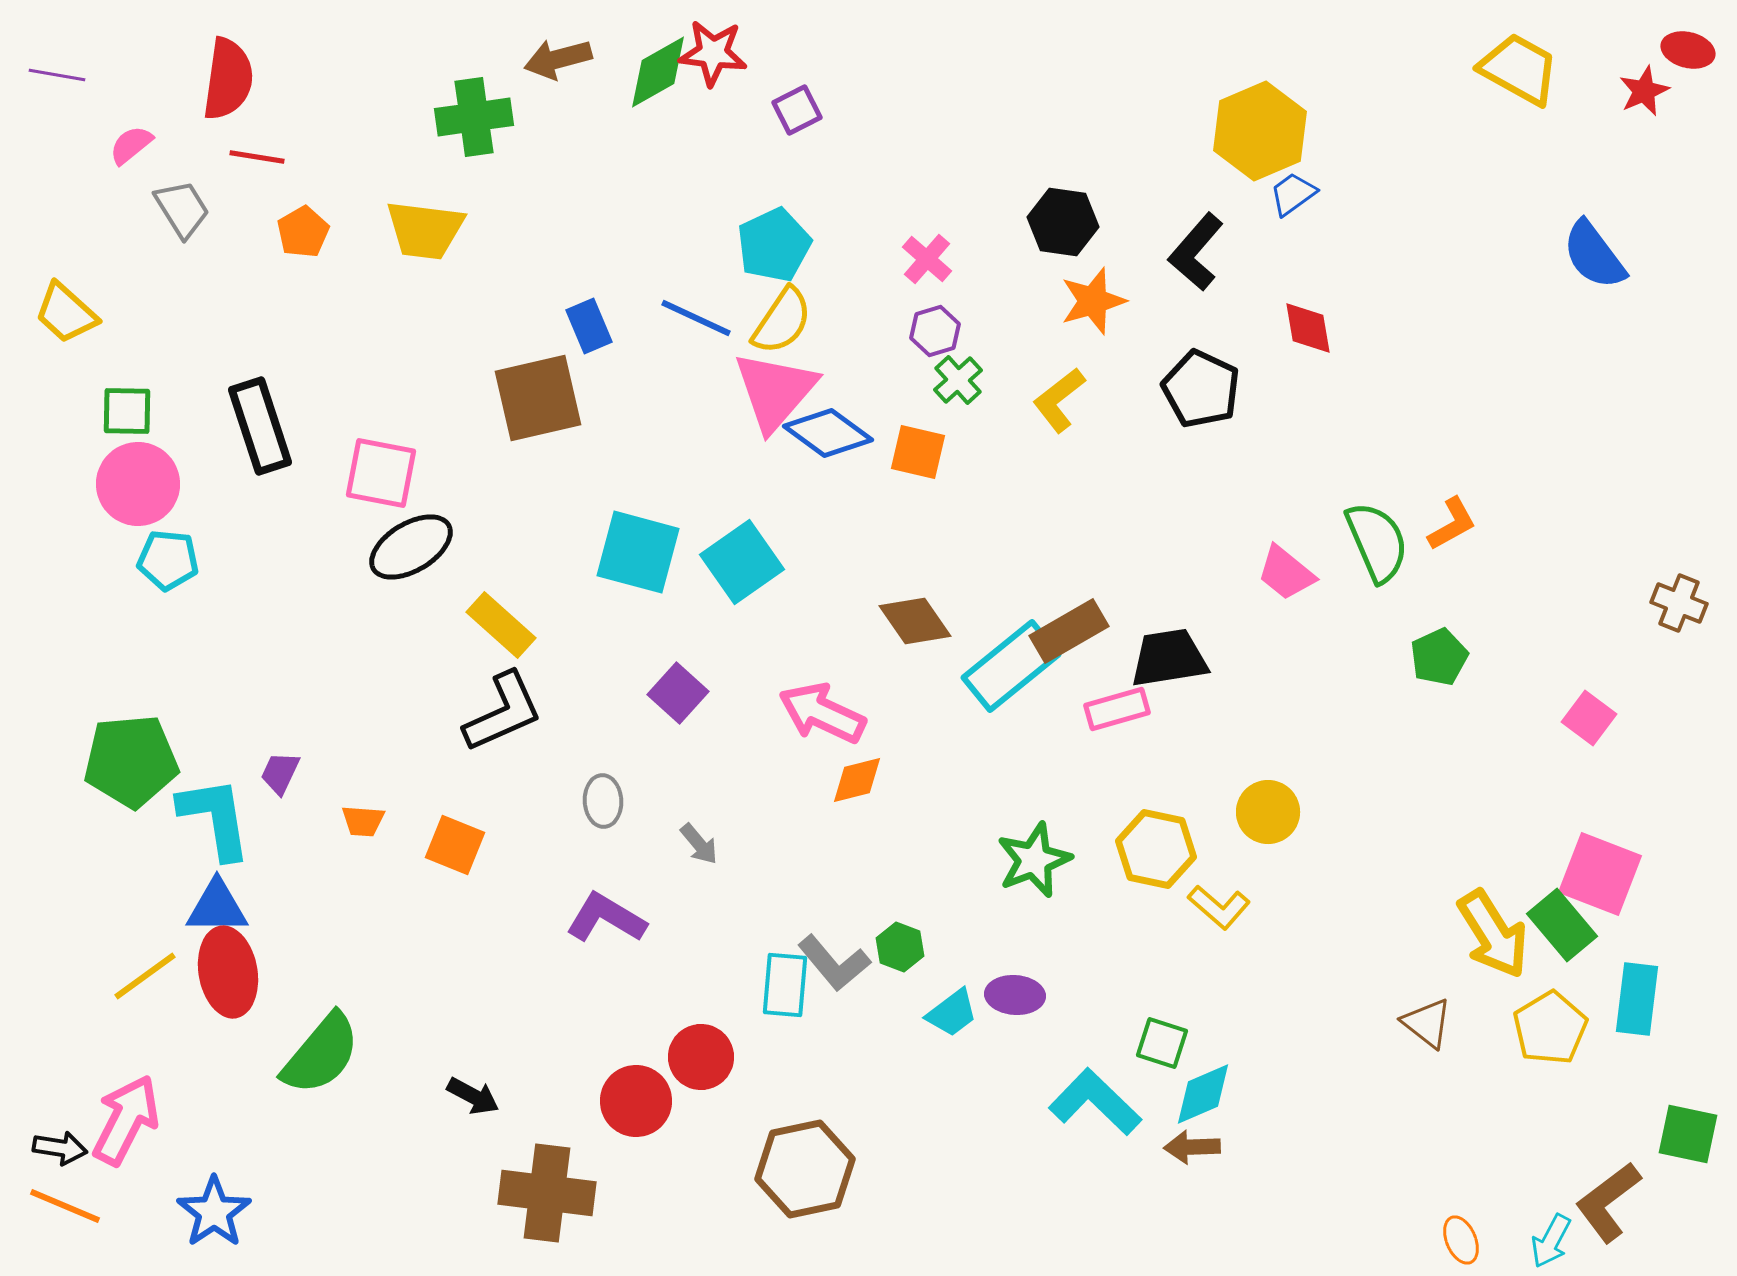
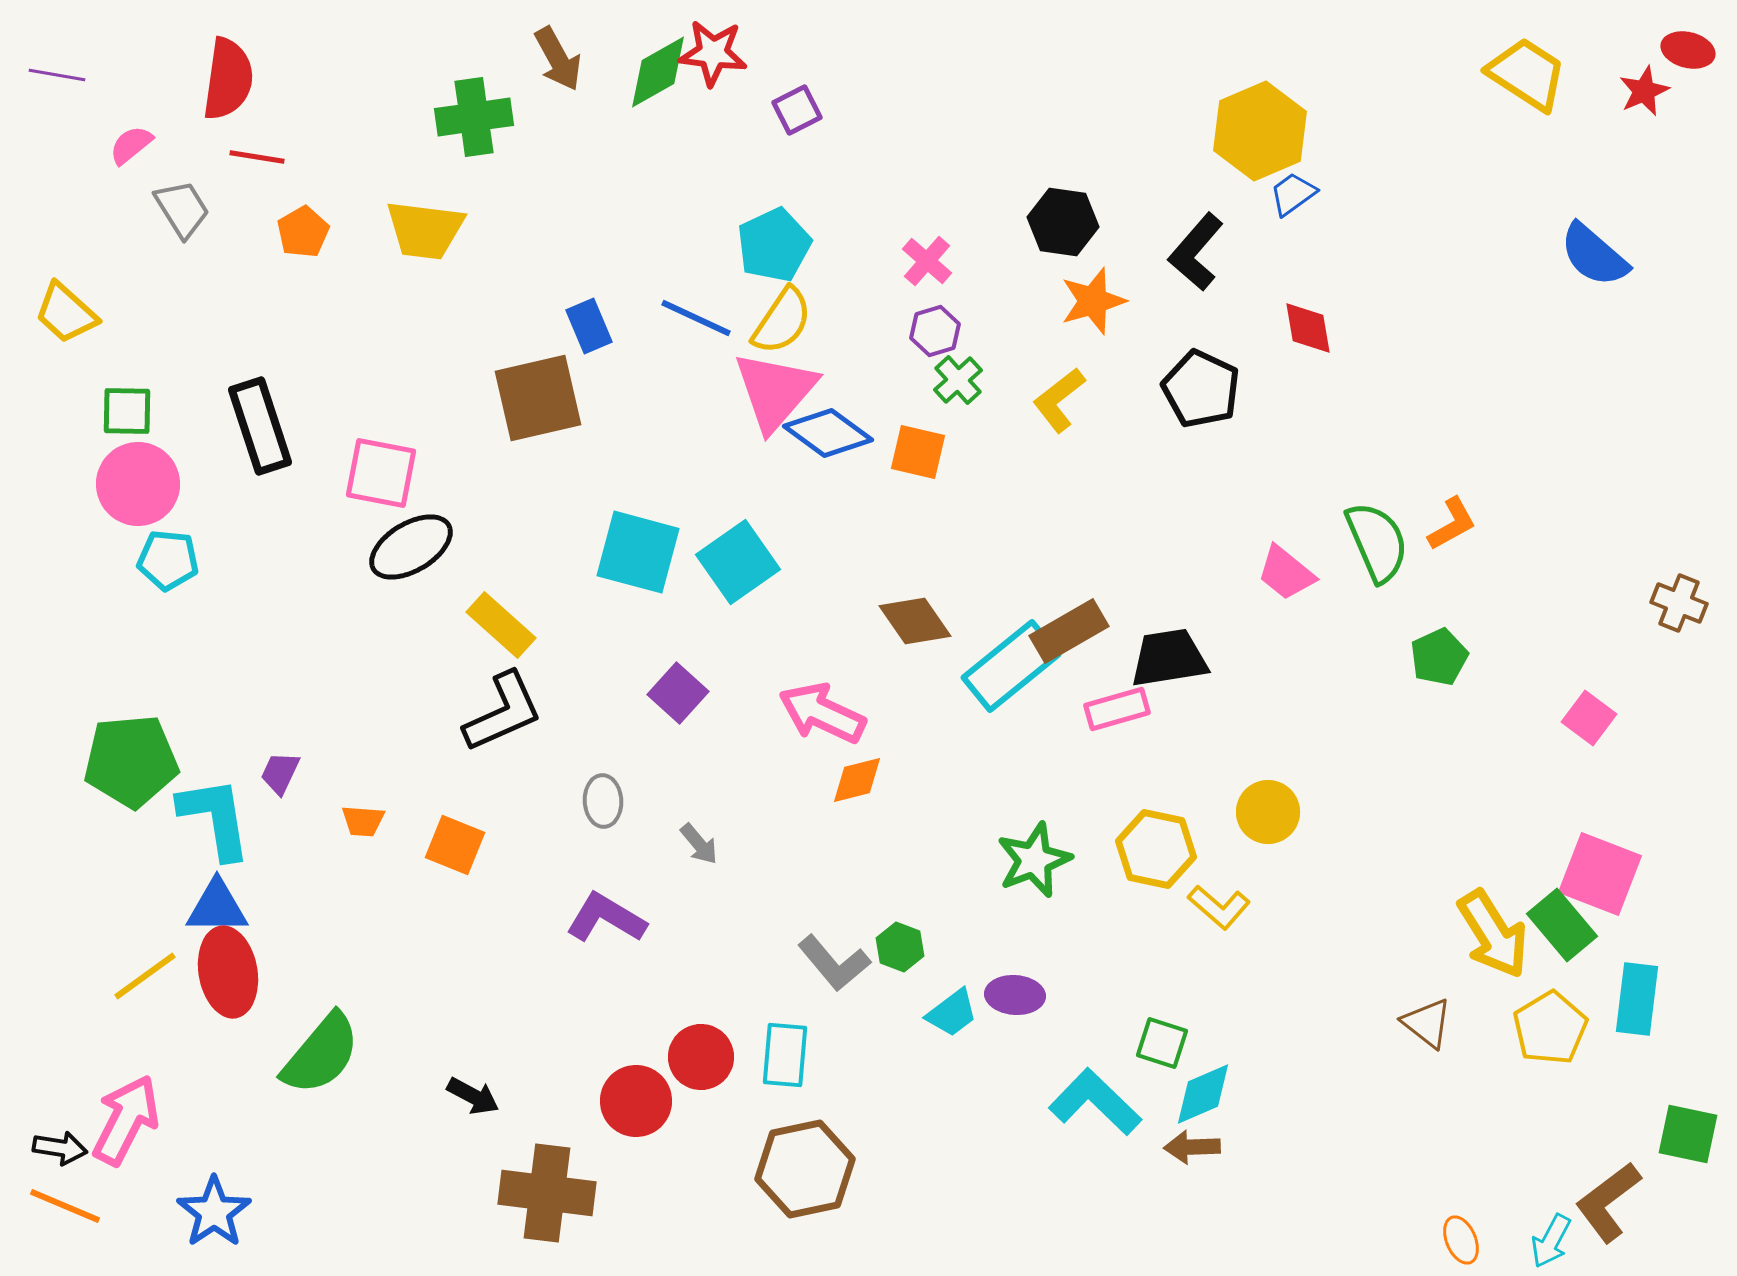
brown arrow at (558, 59): rotated 104 degrees counterclockwise
yellow trapezoid at (1519, 69): moved 8 px right, 5 px down; rotated 4 degrees clockwise
blue semicircle at (1594, 255): rotated 12 degrees counterclockwise
pink cross at (927, 259): moved 2 px down
cyan square at (742, 562): moved 4 px left
cyan rectangle at (785, 985): moved 70 px down
